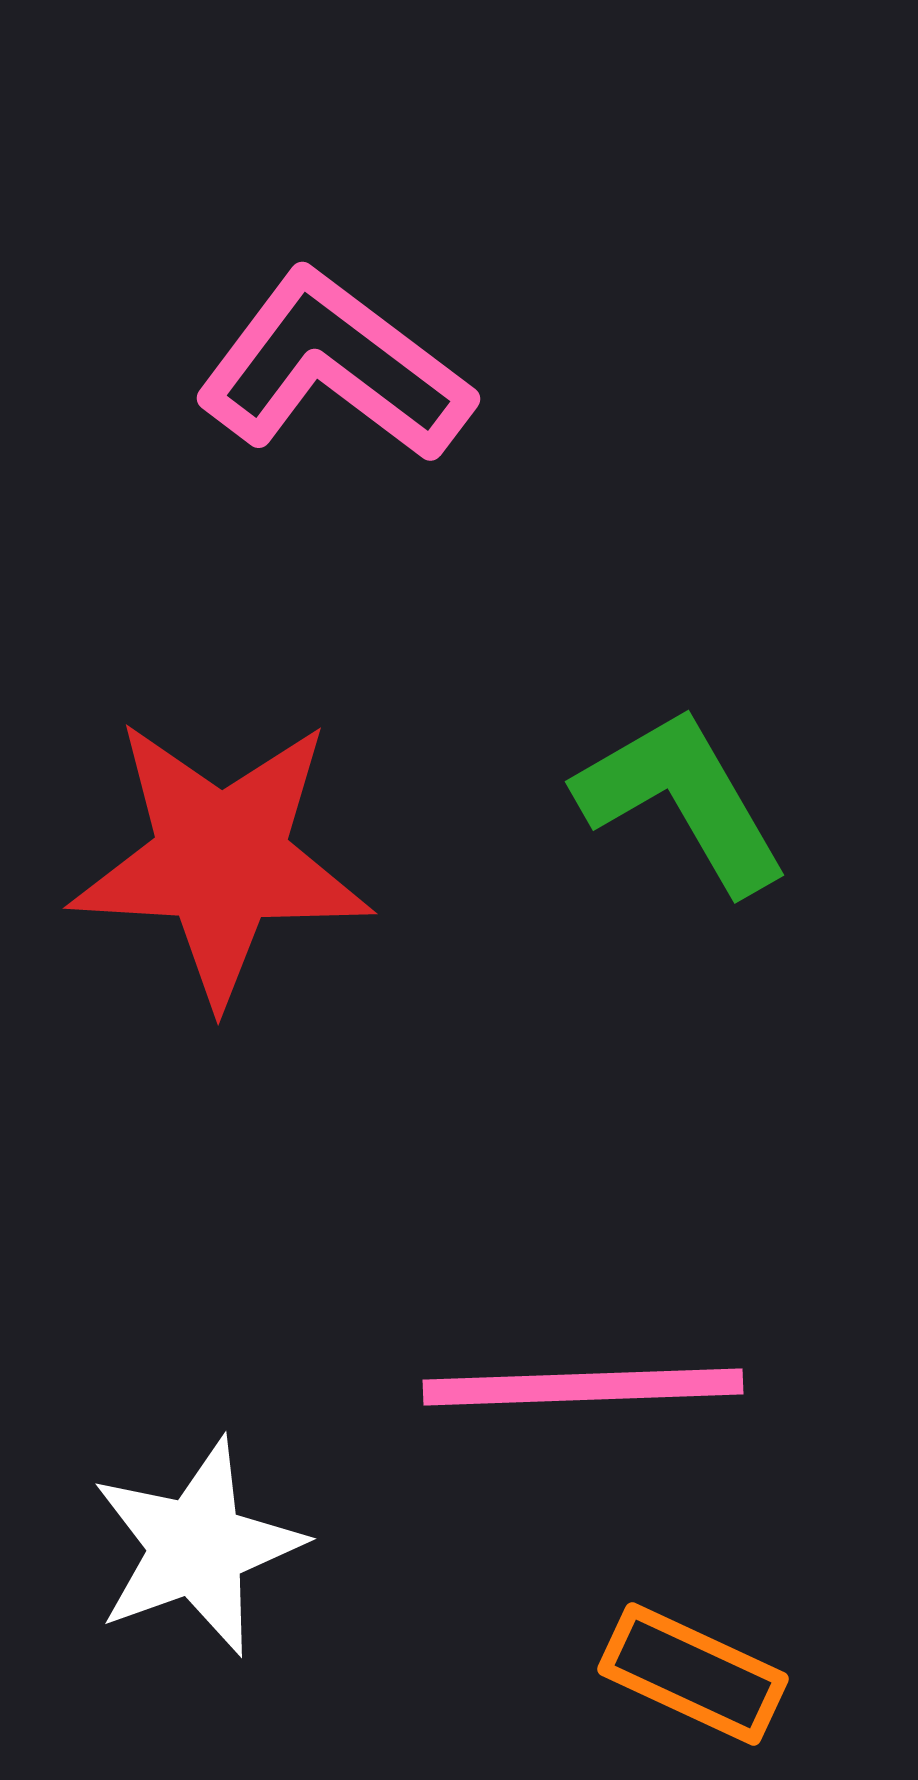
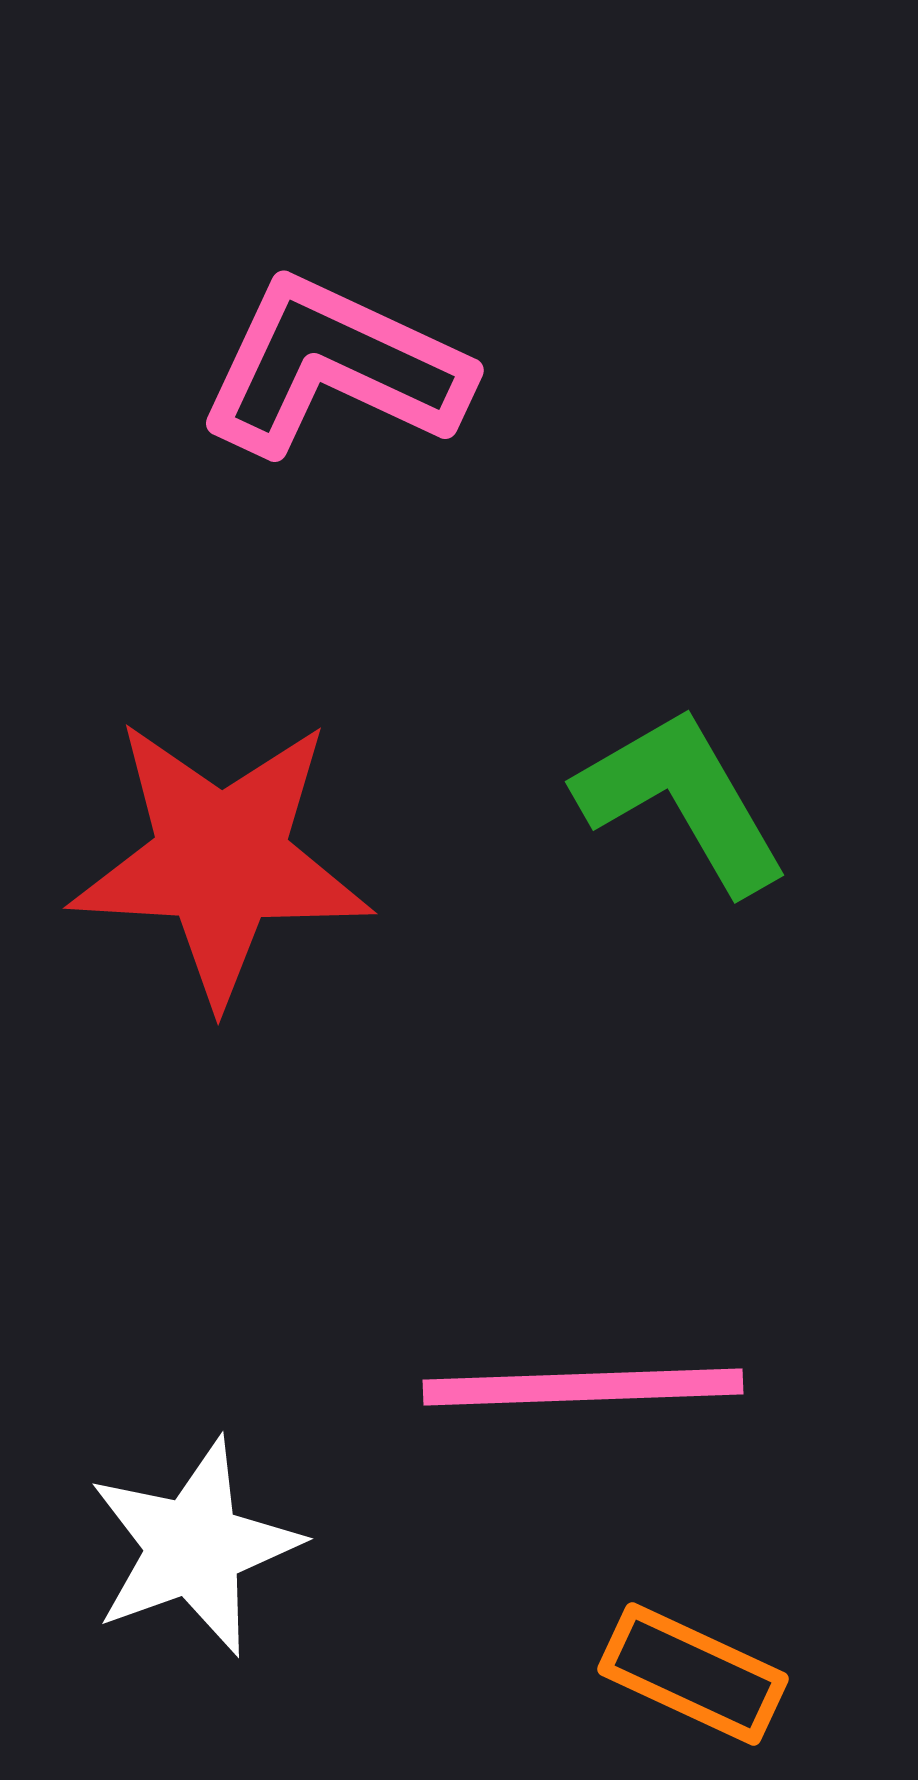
pink L-shape: rotated 12 degrees counterclockwise
white star: moved 3 px left
